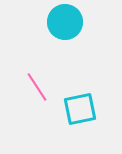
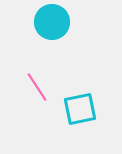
cyan circle: moved 13 px left
